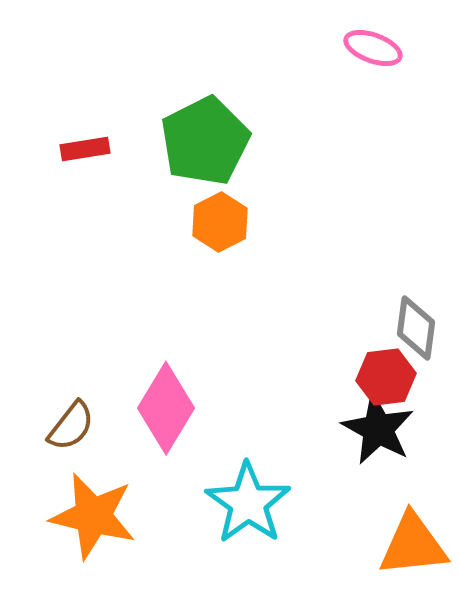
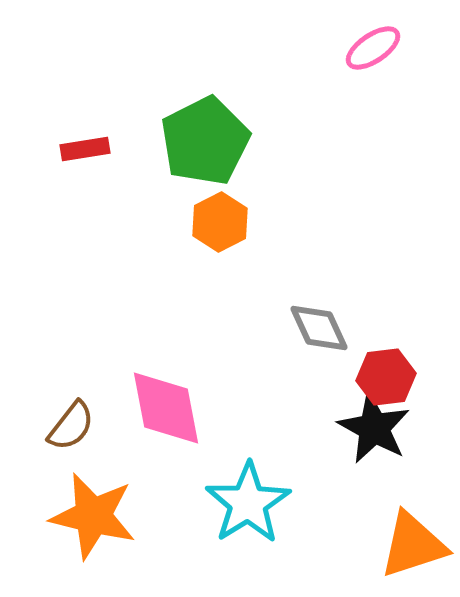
pink ellipse: rotated 54 degrees counterclockwise
gray diamond: moved 97 px left; rotated 32 degrees counterclockwise
pink diamond: rotated 42 degrees counterclockwise
black star: moved 4 px left, 1 px up
cyan star: rotated 4 degrees clockwise
orange triangle: rotated 12 degrees counterclockwise
